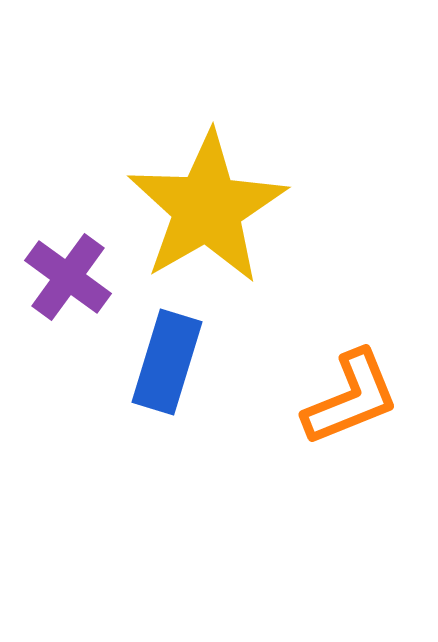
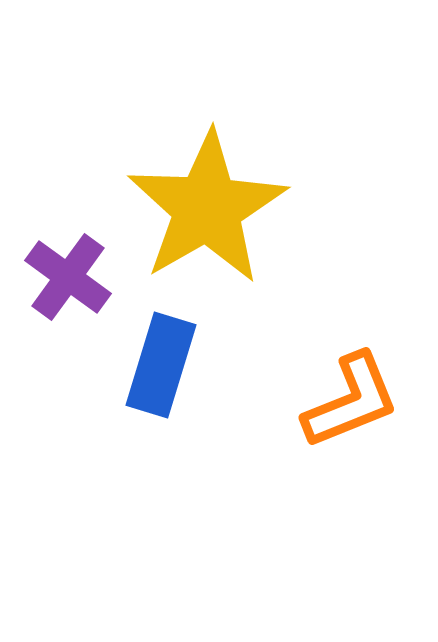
blue rectangle: moved 6 px left, 3 px down
orange L-shape: moved 3 px down
